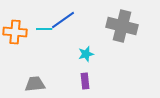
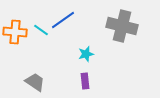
cyan line: moved 3 px left, 1 px down; rotated 35 degrees clockwise
gray trapezoid: moved 2 px up; rotated 40 degrees clockwise
